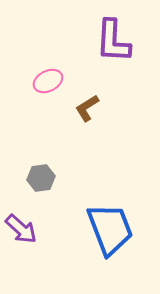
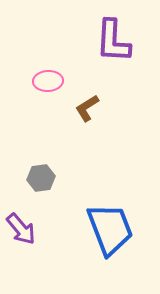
pink ellipse: rotated 24 degrees clockwise
purple arrow: rotated 8 degrees clockwise
